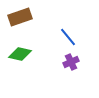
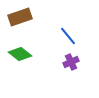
blue line: moved 1 px up
green diamond: rotated 25 degrees clockwise
